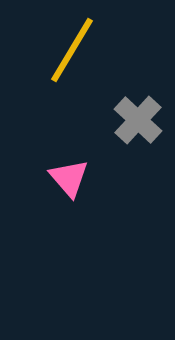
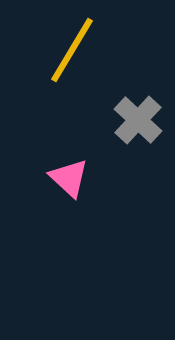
pink triangle: rotated 6 degrees counterclockwise
